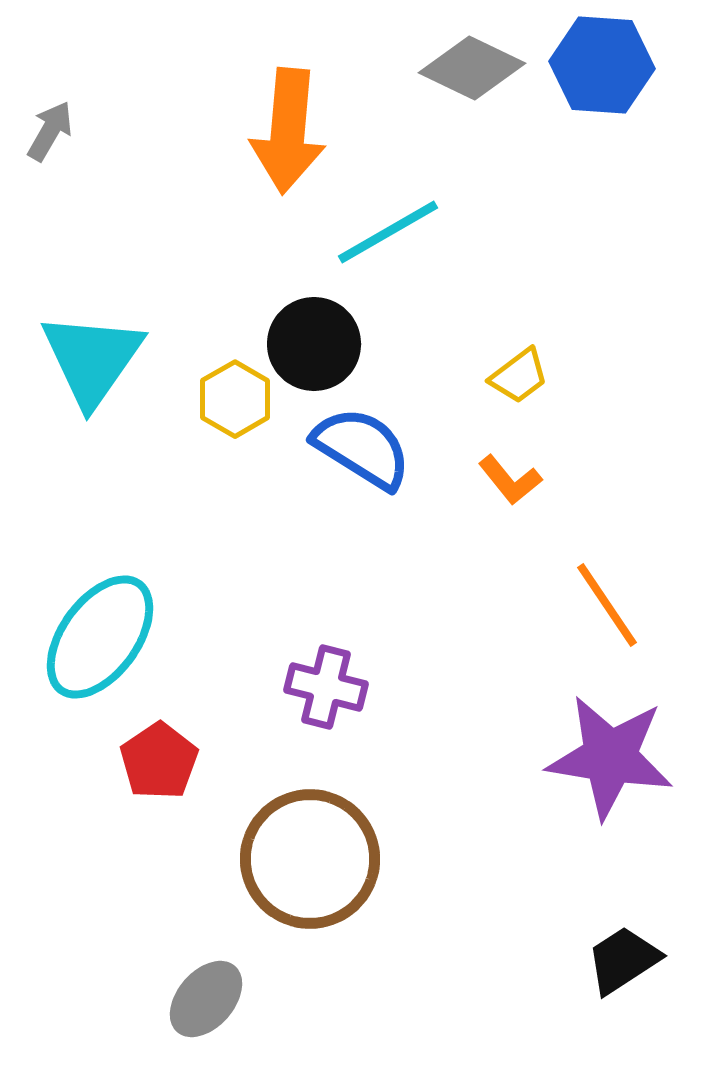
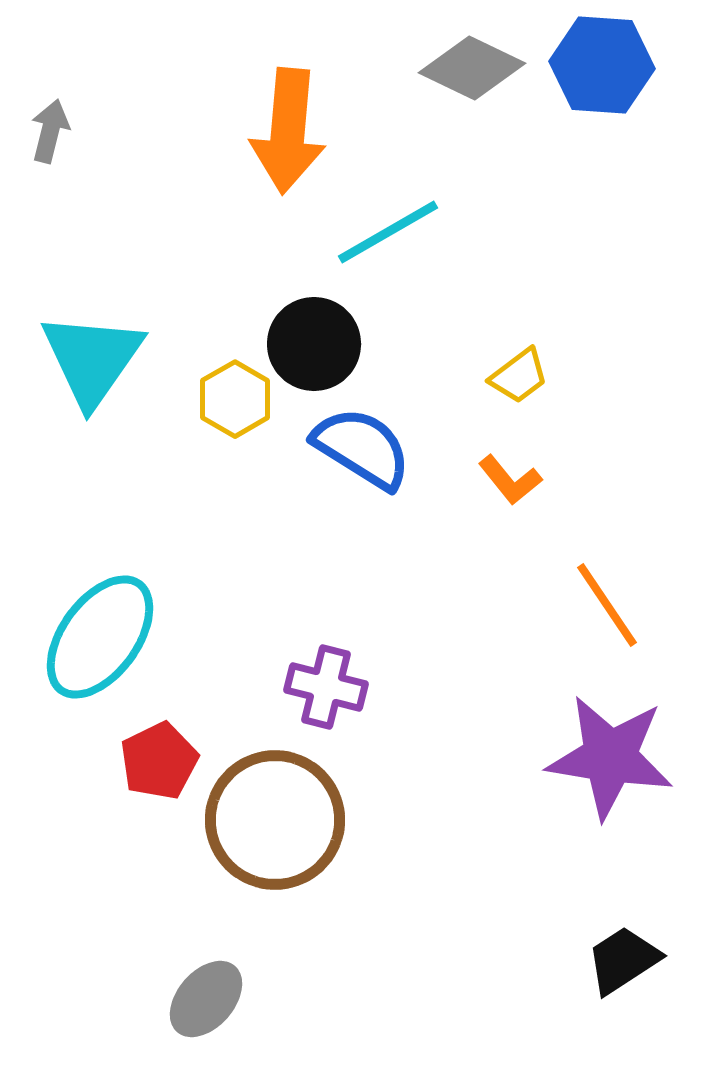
gray arrow: rotated 16 degrees counterclockwise
red pentagon: rotated 8 degrees clockwise
brown circle: moved 35 px left, 39 px up
